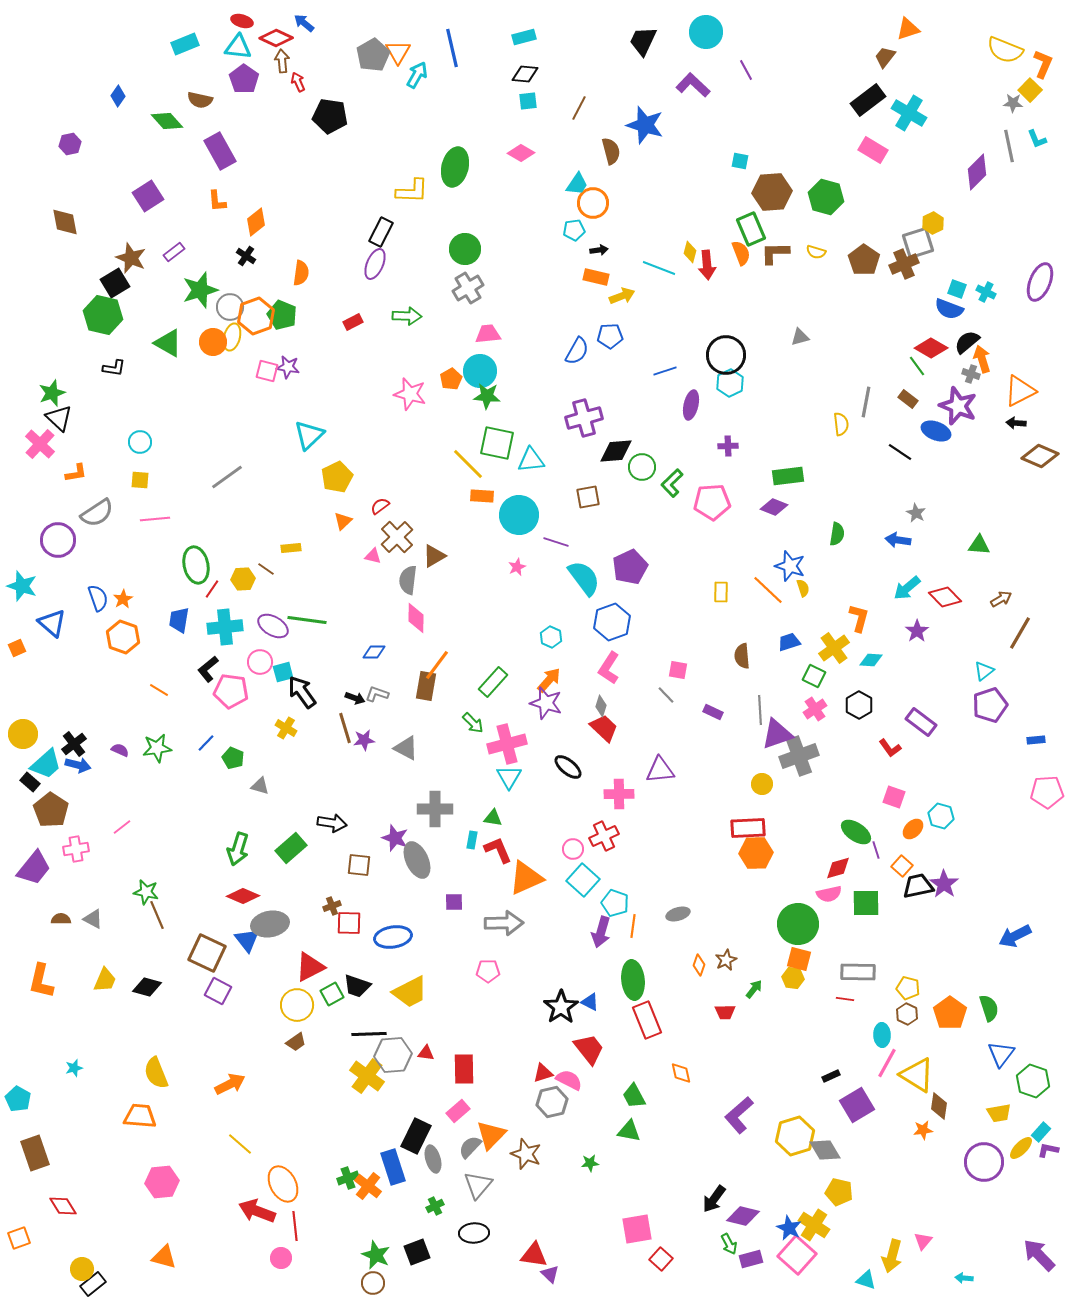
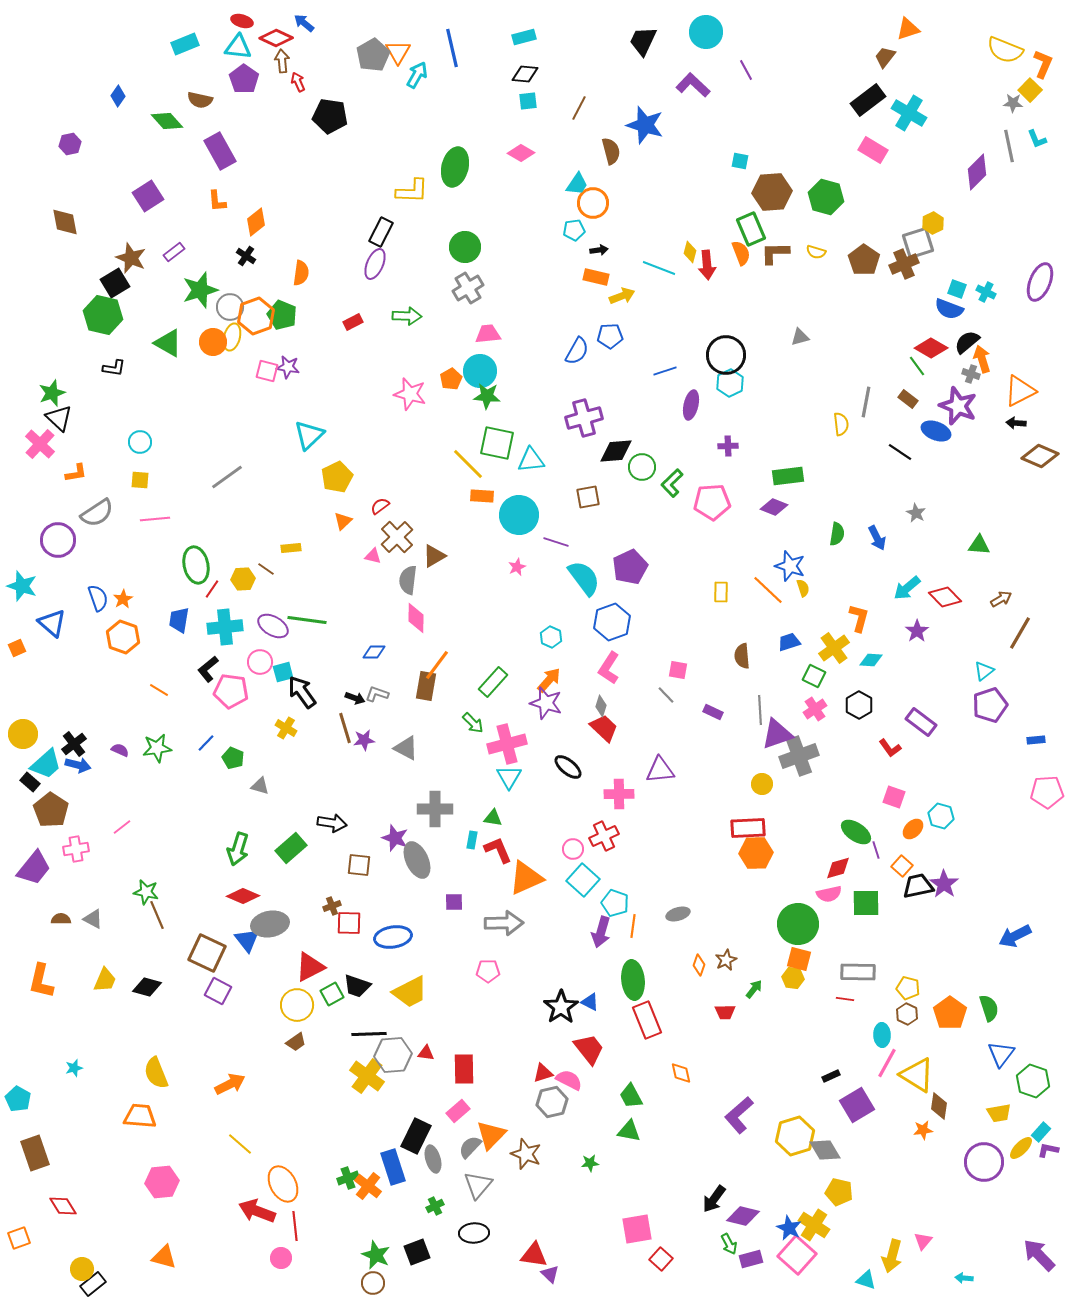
green circle at (465, 249): moved 2 px up
blue arrow at (898, 540): moved 21 px left, 2 px up; rotated 125 degrees counterclockwise
green trapezoid at (634, 1096): moved 3 px left
